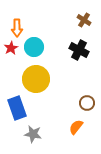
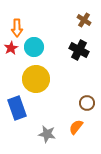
gray star: moved 14 px right
